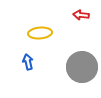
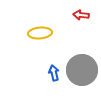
blue arrow: moved 26 px right, 11 px down
gray circle: moved 3 px down
